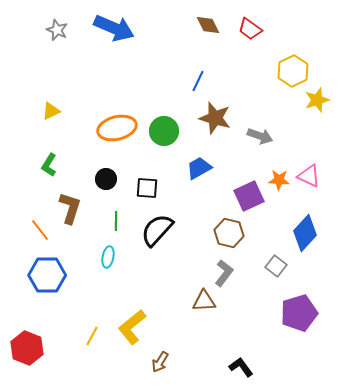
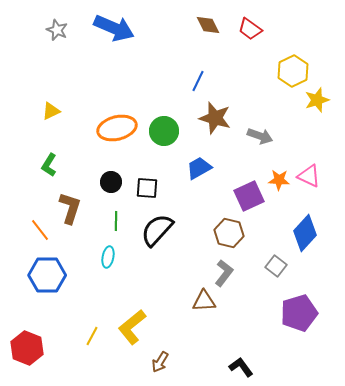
black circle: moved 5 px right, 3 px down
